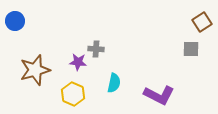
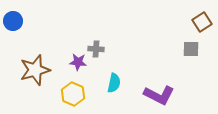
blue circle: moved 2 px left
